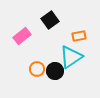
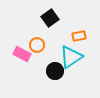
black square: moved 2 px up
pink rectangle: moved 18 px down; rotated 66 degrees clockwise
orange circle: moved 24 px up
